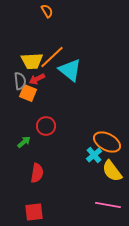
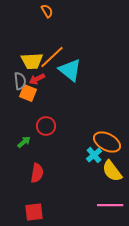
pink line: moved 2 px right; rotated 10 degrees counterclockwise
